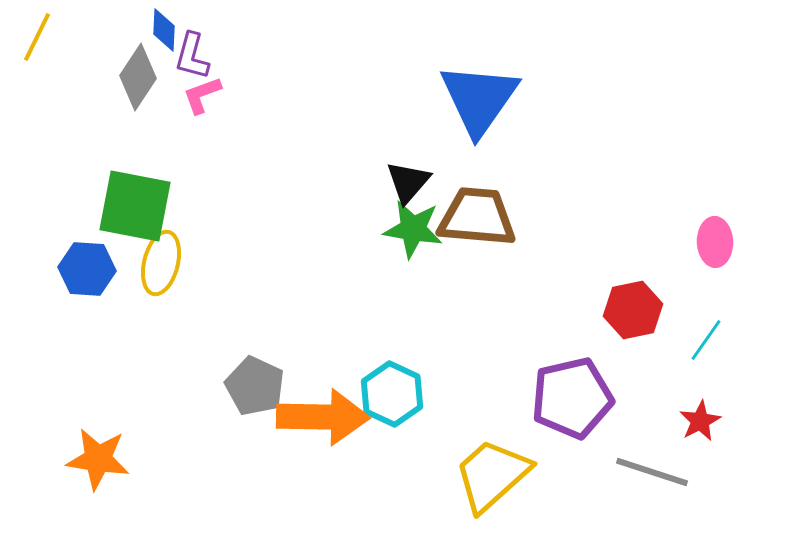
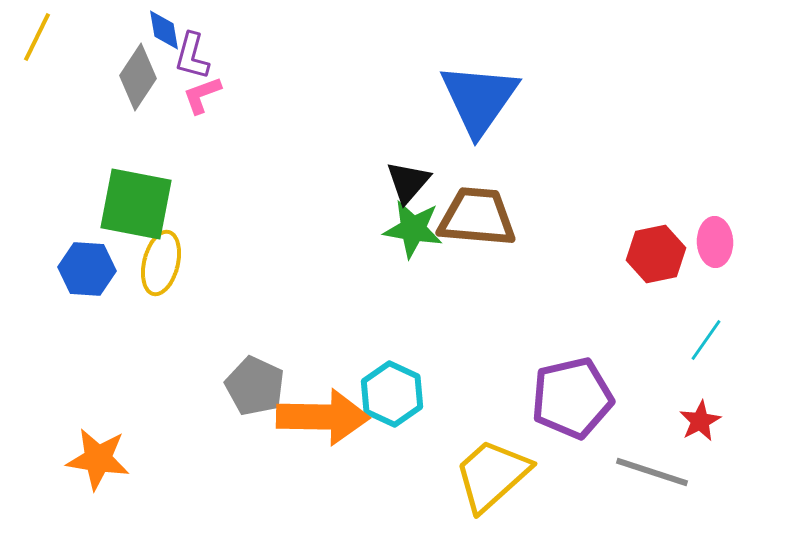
blue diamond: rotated 12 degrees counterclockwise
green square: moved 1 px right, 2 px up
red hexagon: moved 23 px right, 56 px up
